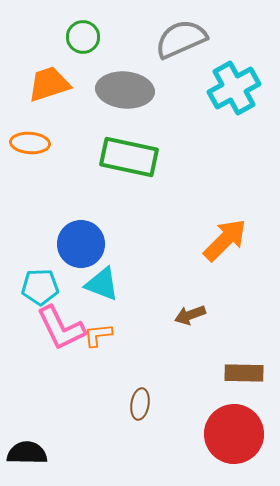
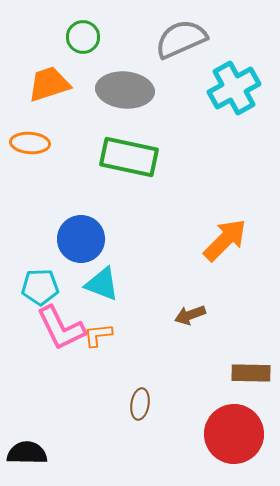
blue circle: moved 5 px up
brown rectangle: moved 7 px right
